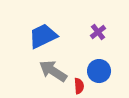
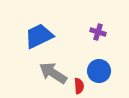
purple cross: rotated 35 degrees counterclockwise
blue trapezoid: moved 4 px left
gray arrow: moved 2 px down
